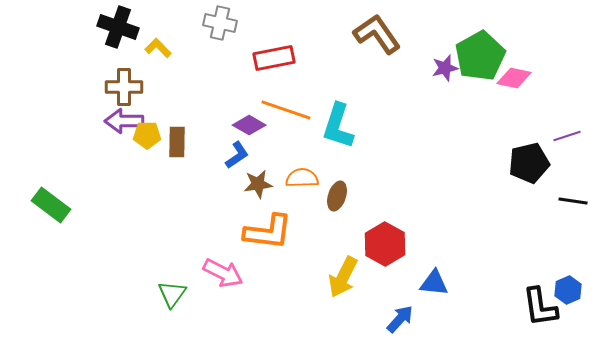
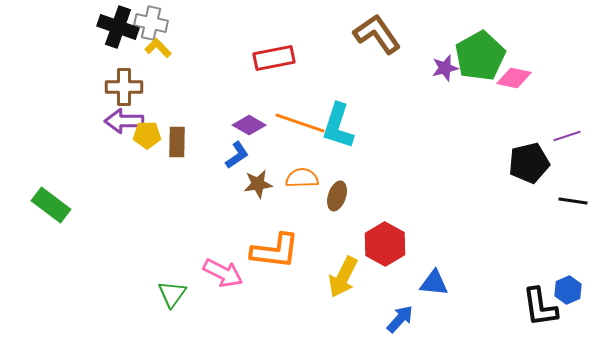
gray cross: moved 69 px left
orange line: moved 14 px right, 13 px down
orange L-shape: moved 7 px right, 19 px down
